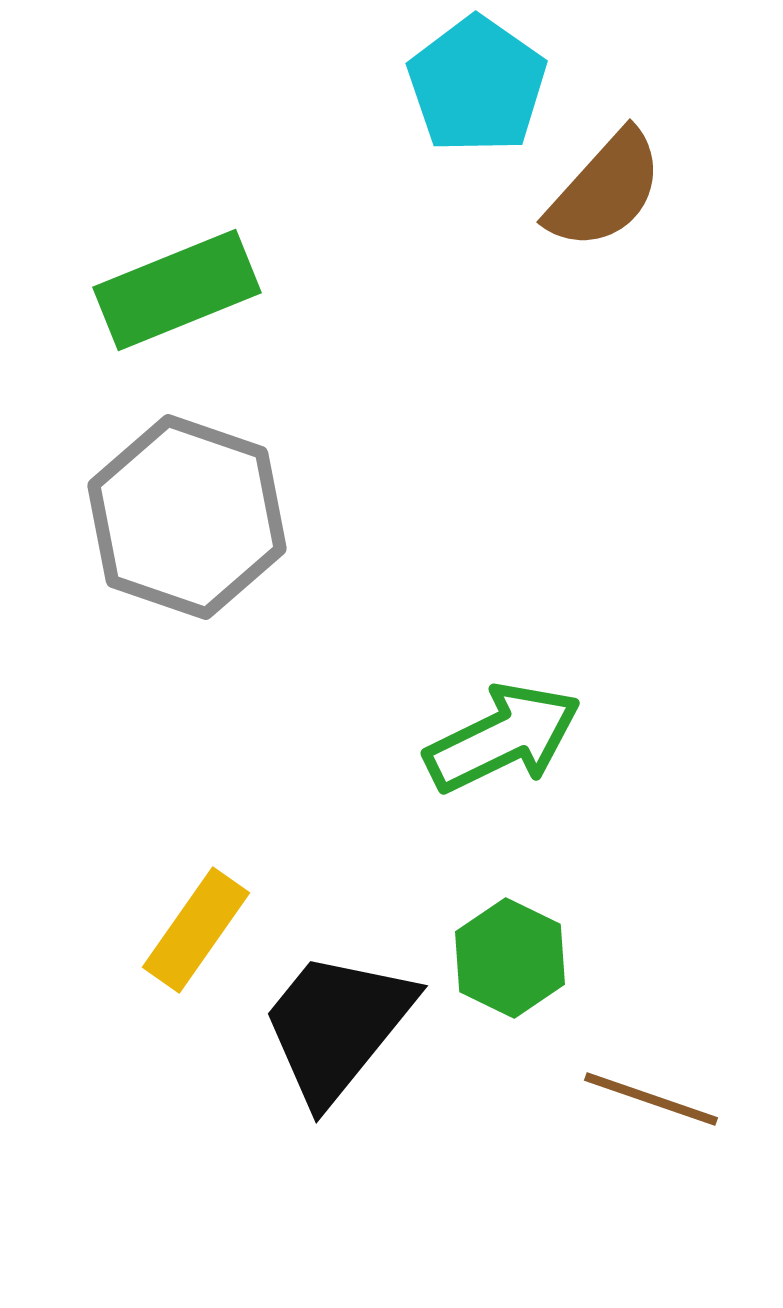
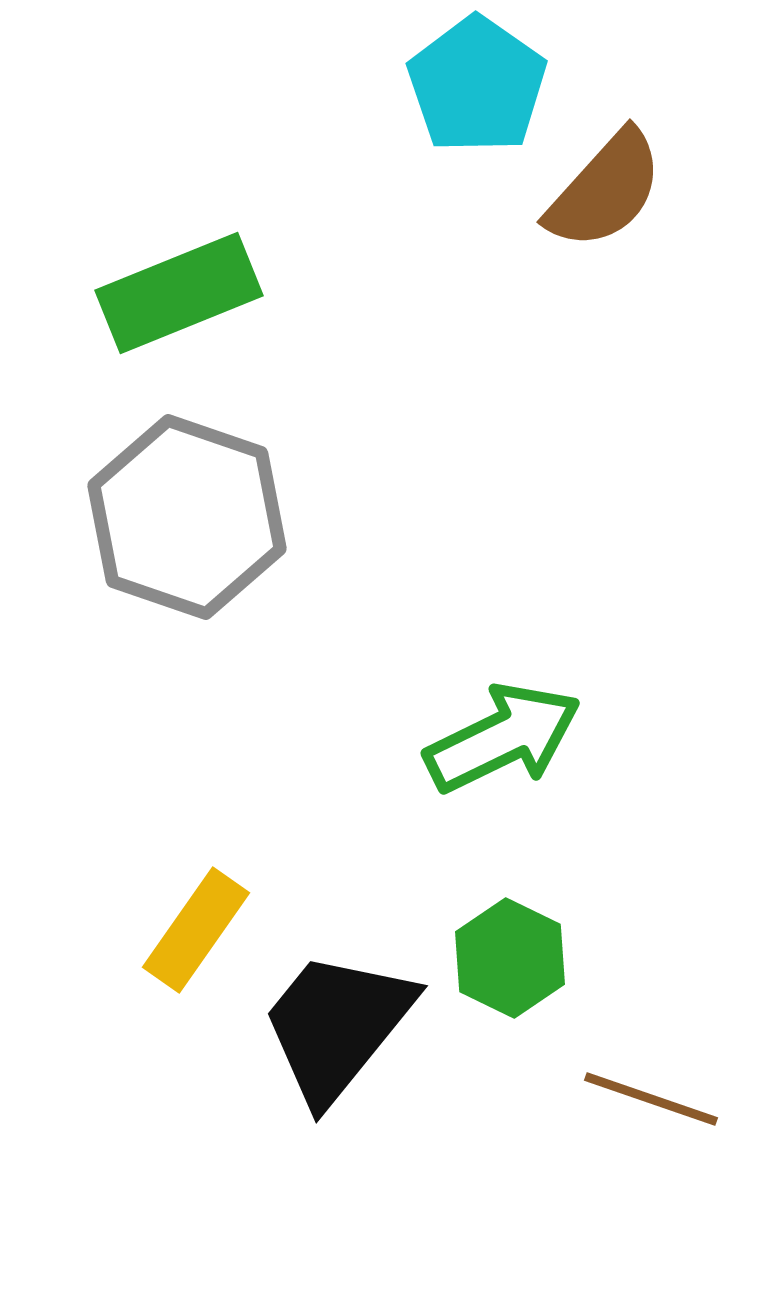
green rectangle: moved 2 px right, 3 px down
